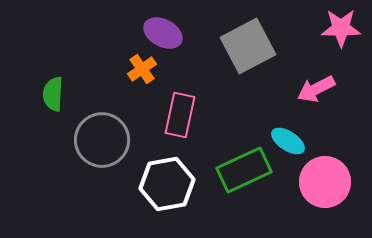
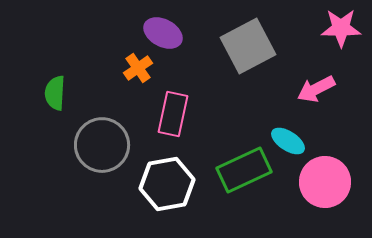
orange cross: moved 4 px left, 1 px up
green semicircle: moved 2 px right, 1 px up
pink rectangle: moved 7 px left, 1 px up
gray circle: moved 5 px down
